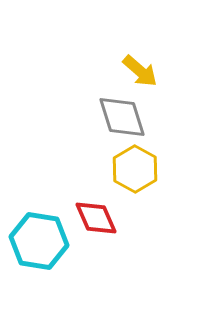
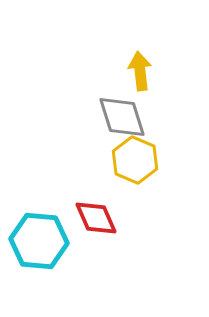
yellow arrow: rotated 138 degrees counterclockwise
yellow hexagon: moved 9 px up; rotated 6 degrees counterclockwise
cyan hexagon: rotated 4 degrees counterclockwise
